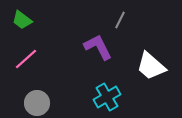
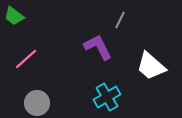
green trapezoid: moved 8 px left, 4 px up
